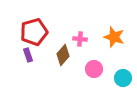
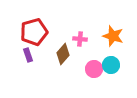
orange star: moved 1 px left, 1 px up
brown diamond: moved 1 px up
cyan circle: moved 12 px left, 13 px up
